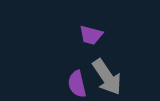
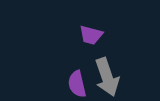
gray arrow: rotated 15 degrees clockwise
